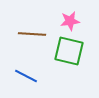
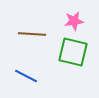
pink star: moved 4 px right
green square: moved 4 px right, 1 px down
